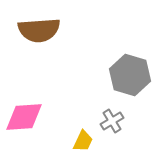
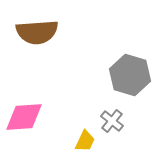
brown semicircle: moved 2 px left, 2 px down
gray cross: rotated 20 degrees counterclockwise
yellow trapezoid: moved 2 px right
